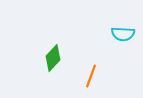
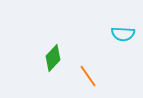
orange line: moved 3 px left; rotated 55 degrees counterclockwise
